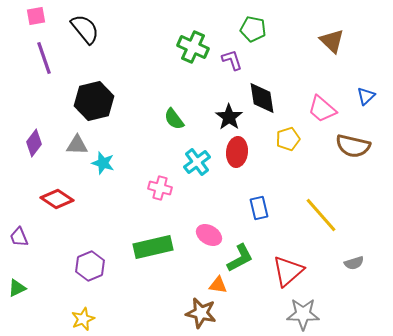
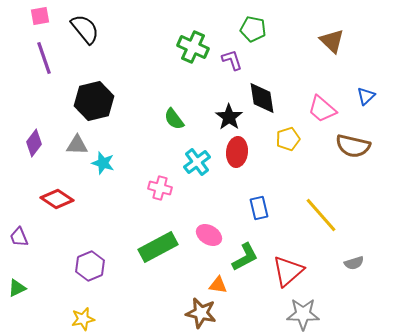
pink square: moved 4 px right
green rectangle: moved 5 px right; rotated 15 degrees counterclockwise
green L-shape: moved 5 px right, 1 px up
yellow star: rotated 10 degrees clockwise
